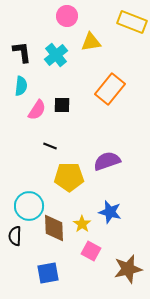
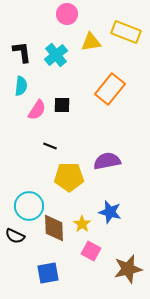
pink circle: moved 2 px up
yellow rectangle: moved 6 px left, 10 px down
purple semicircle: rotated 8 degrees clockwise
black semicircle: rotated 66 degrees counterclockwise
